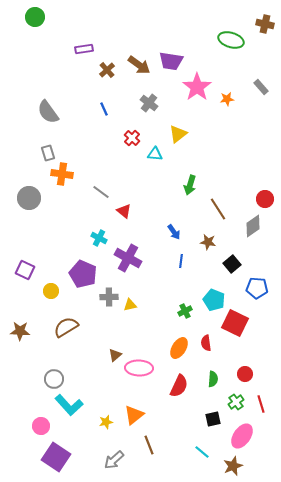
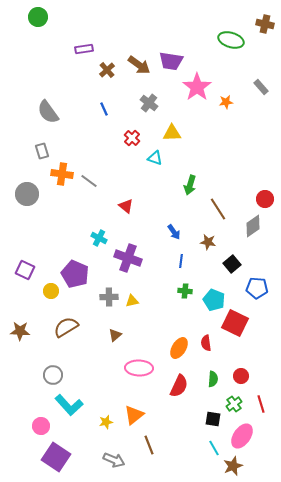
green circle at (35, 17): moved 3 px right
orange star at (227, 99): moved 1 px left, 3 px down
yellow triangle at (178, 134): moved 6 px left, 1 px up; rotated 36 degrees clockwise
gray rectangle at (48, 153): moved 6 px left, 2 px up
cyan triangle at (155, 154): moved 4 px down; rotated 14 degrees clockwise
gray line at (101, 192): moved 12 px left, 11 px up
gray circle at (29, 198): moved 2 px left, 4 px up
red triangle at (124, 211): moved 2 px right, 5 px up
purple cross at (128, 258): rotated 8 degrees counterclockwise
purple pentagon at (83, 274): moved 8 px left
yellow triangle at (130, 305): moved 2 px right, 4 px up
green cross at (185, 311): moved 20 px up; rotated 32 degrees clockwise
brown triangle at (115, 355): moved 20 px up
red circle at (245, 374): moved 4 px left, 2 px down
gray circle at (54, 379): moved 1 px left, 4 px up
green cross at (236, 402): moved 2 px left, 2 px down
black square at (213, 419): rotated 21 degrees clockwise
cyan line at (202, 452): moved 12 px right, 4 px up; rotated 21 degrees clockwise
gray arrow at (114, 460): rotated 115 degrees counterclockwise
